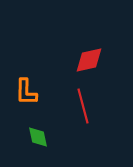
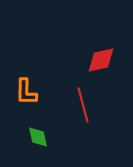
red diamond: moved 12 px right
red line: moved 1 px up
